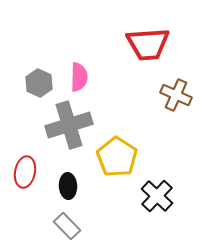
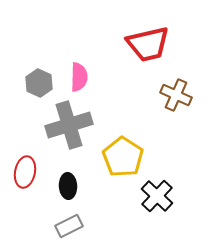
red trapezoid: rotated 9 degrees counterclockwise
yellow pentagon: moved 6 px right
gray rectangle: moved 2 px right; rotated 72 degrees counterclockwise
